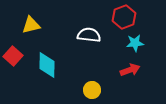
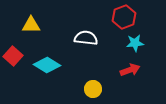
yellow triangle: rotated 12 degrees clockwise
white semicircle: moved 3 px left, 3 px down
cyan diamond: rotated 60 degrees counterclockwise
yellow circle: moved 1 px right, 1 px up
